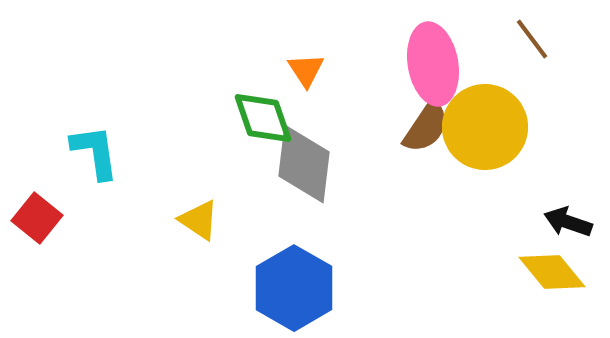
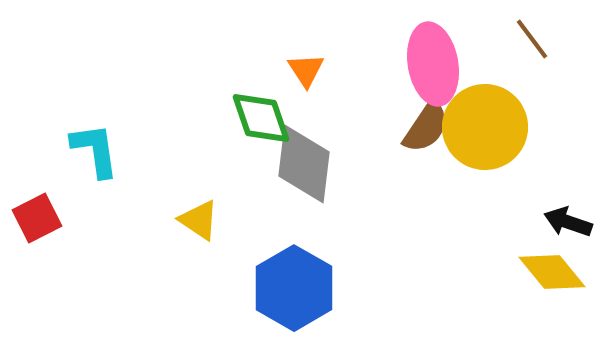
green diamond: moved 2 px left
cyan L-shape: moved 2 px up
red square: rotated 24 degrees clockwise
